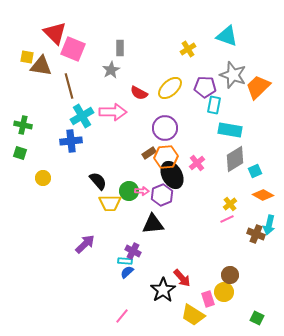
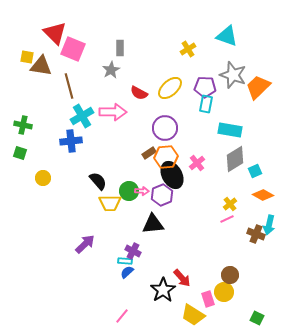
cyan rectangle at (214, 105): moved 8 px left, 1 px up
